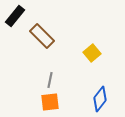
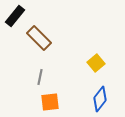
brown rectangle: moved 3 px left, 2 px down
yellow square: moved 4 px right, 10 px down
gray line: moved 10 px left, 3 px up
